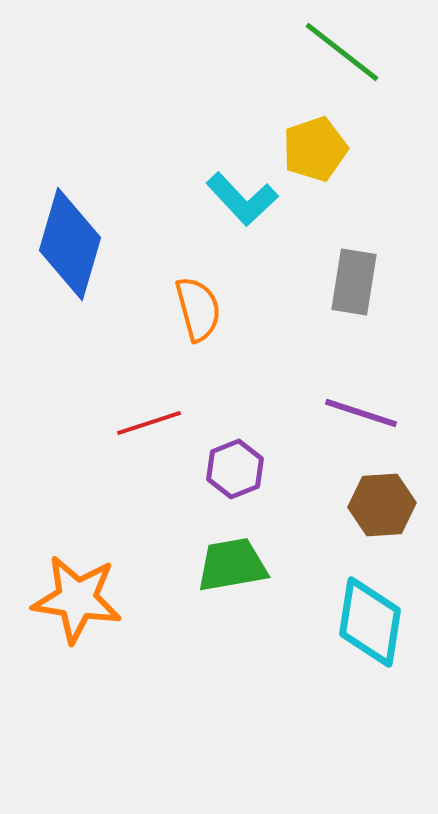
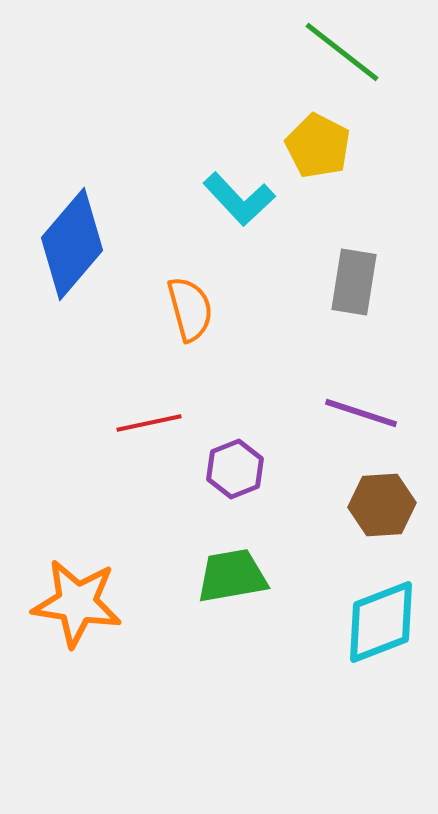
yellow pentagon: moved 3 px right, 3 px up; rotated 26 degrees counterclockwise
cyan L-shape: moved 3 px left
blue diamond: moved 2 px right; rotated 24 degrees clockwise
orange semicircle: moved 8 px left
red line: rotated 6 degrees clockwise
green trapezoid: moved 11 px down
orange star: moved 4 px down
cyan diamond: moved 11 px right; rotated 60 degrees clockwise
